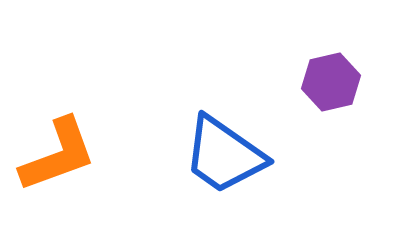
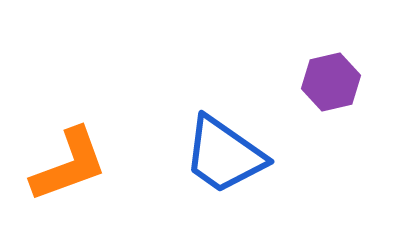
orange L-shape: moved 11 px right, 10 px down
